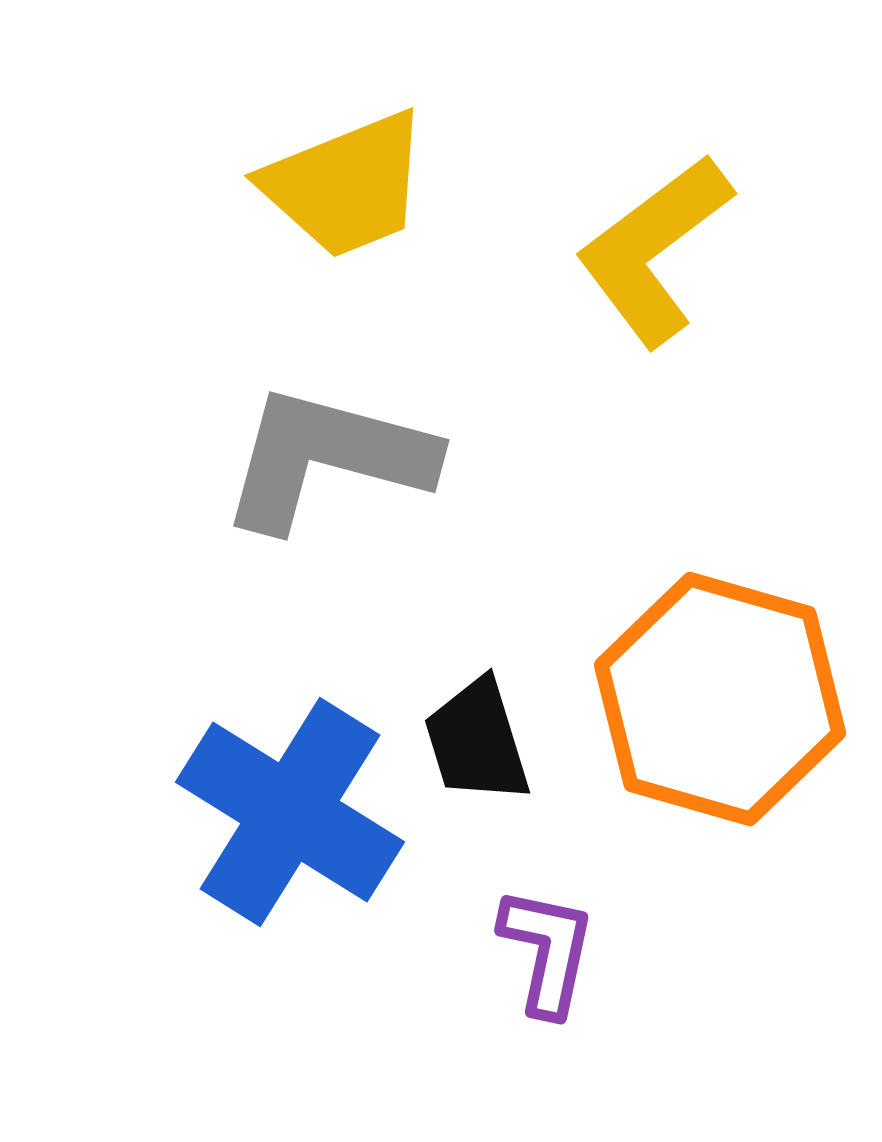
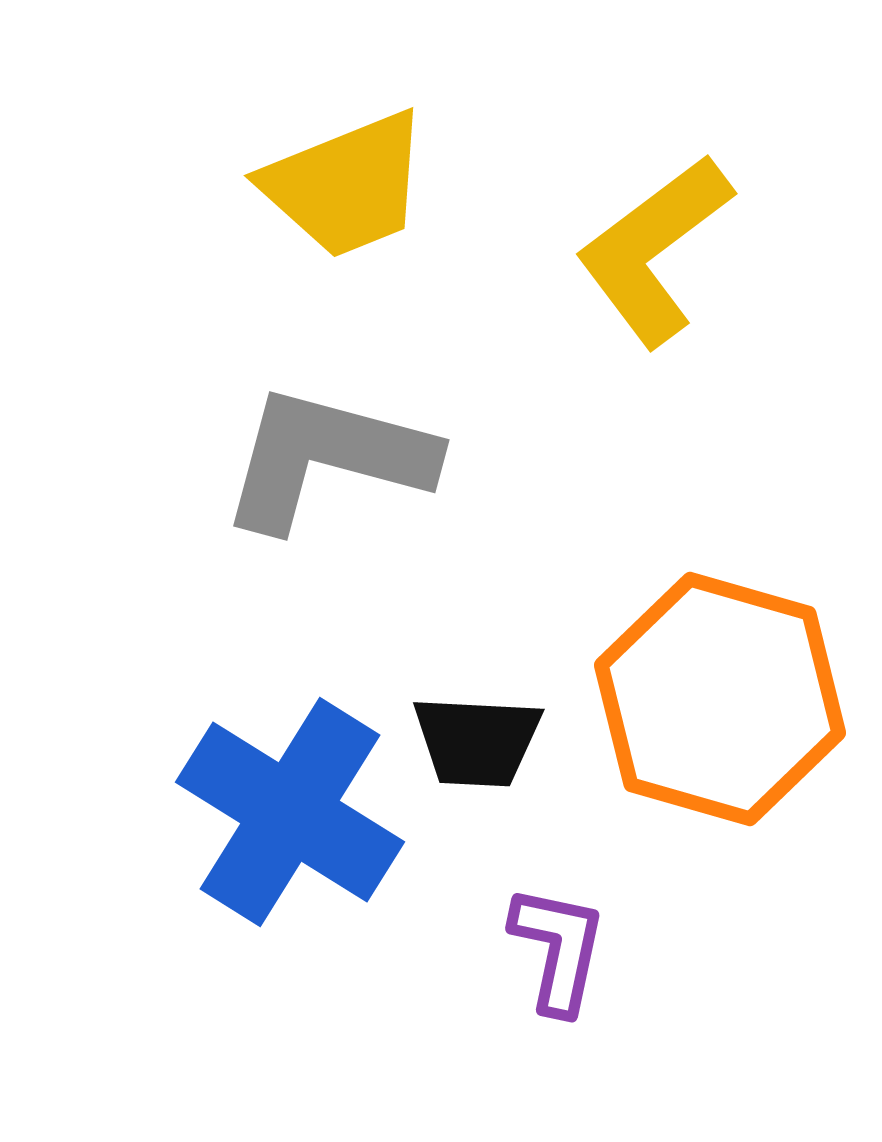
black trapezoid: rotated 70 degrees counterclockwise
purple L-shape: moved 11 px right, 2 px up
